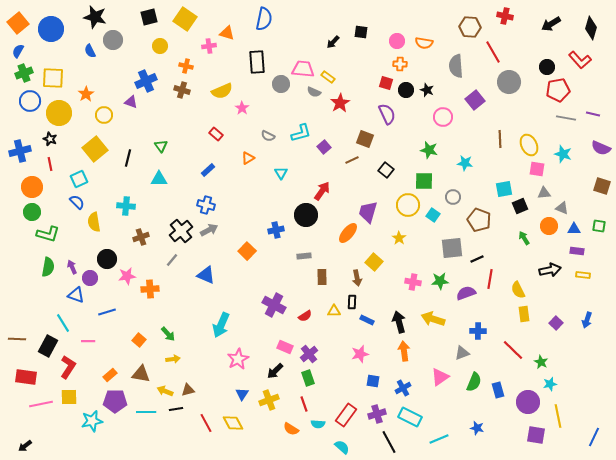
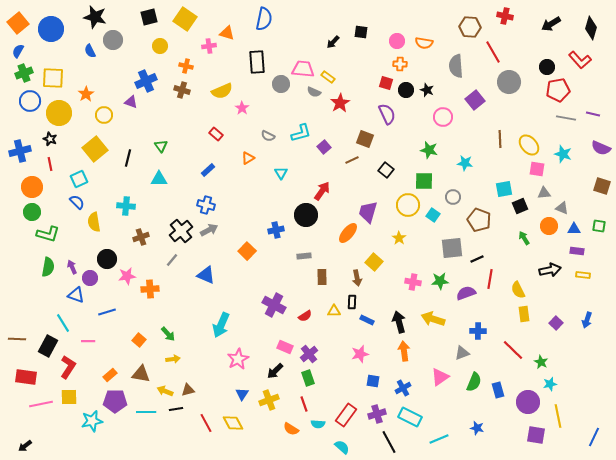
yellow ellipse at (529, 145): rotated 15 degrees counterclockwise
